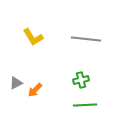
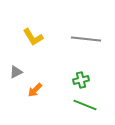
gray triangle: moved 11 px up
green line: rotated 25 degrees clockwise
